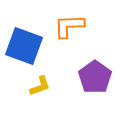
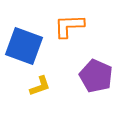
purple pentagon: moved 1 px right, 1 px up; rotated 12 degrees counterclockwise
